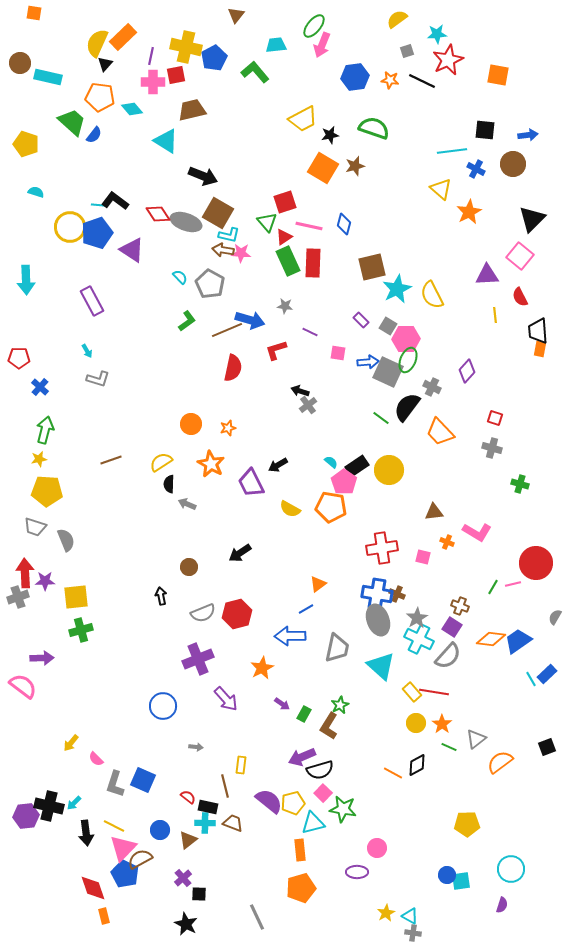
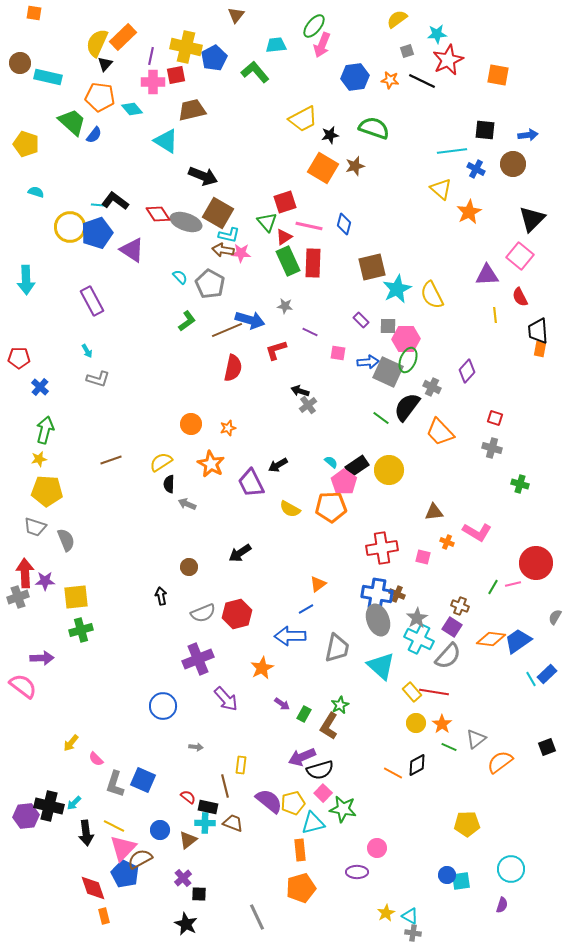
gray square at (388, 326): rotated 30 degrees counterclockwise
orange pentagon at (331, 507): rotated 12 degrees counterclockwise
